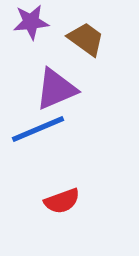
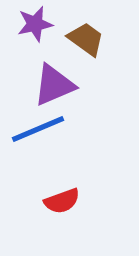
purple star: moved 4 px right, 2 px down; rotated 6 degrees counterclockwise
purple triangle: moved 2 px left, 4 px up
